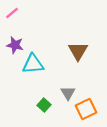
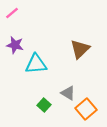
brown triangle: moved 2 px right, 2 px up; rotated 15 degrees clockwise
cyan triangle: moved 3 px right
gray triangle: rotated 28 degrees counterclockwise
orange square: rotated 15 degrees counterclockwise
